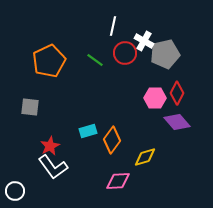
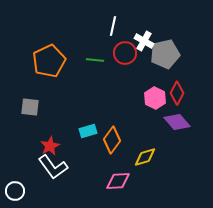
green line: rotated 30 degrees counterclockwise
pink hexagon: rotated 25 degrees clockwise
